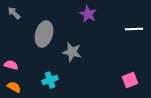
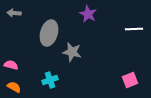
gray arrow: rotated 40 degrees counterclockwise
gray ellipse: moved 5 px right, 1 px up
